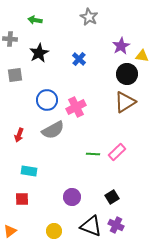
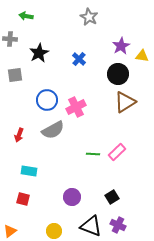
green arrow: moved 9 px left, 4 px up
black circle: moved 9 px left
red square: moved 1 px right; rotated 16 degrees clockwise
purple cross: moved 2 px right
